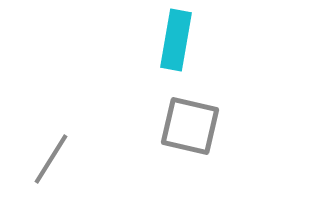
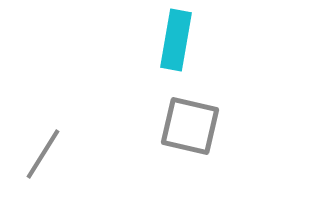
gray line: moved 8 px left, 5 px up
